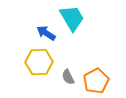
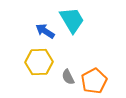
cyan trapezoid: moved 2 px down
blue arrow: moved 1 px left, 2 px up
orange pentagon: moved 2 px left
